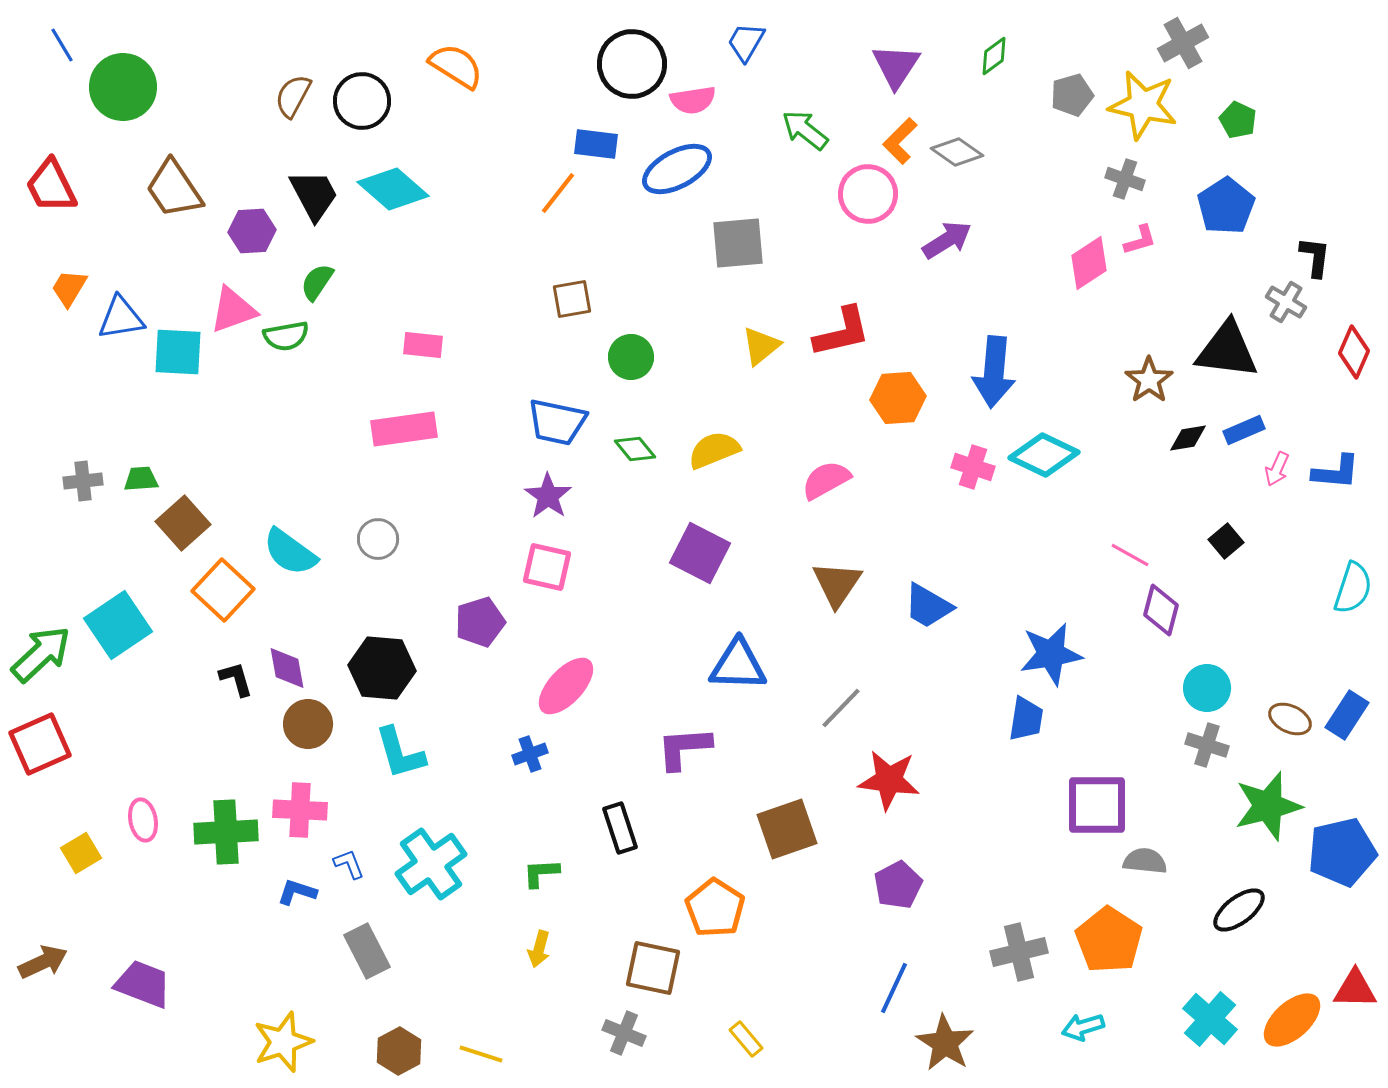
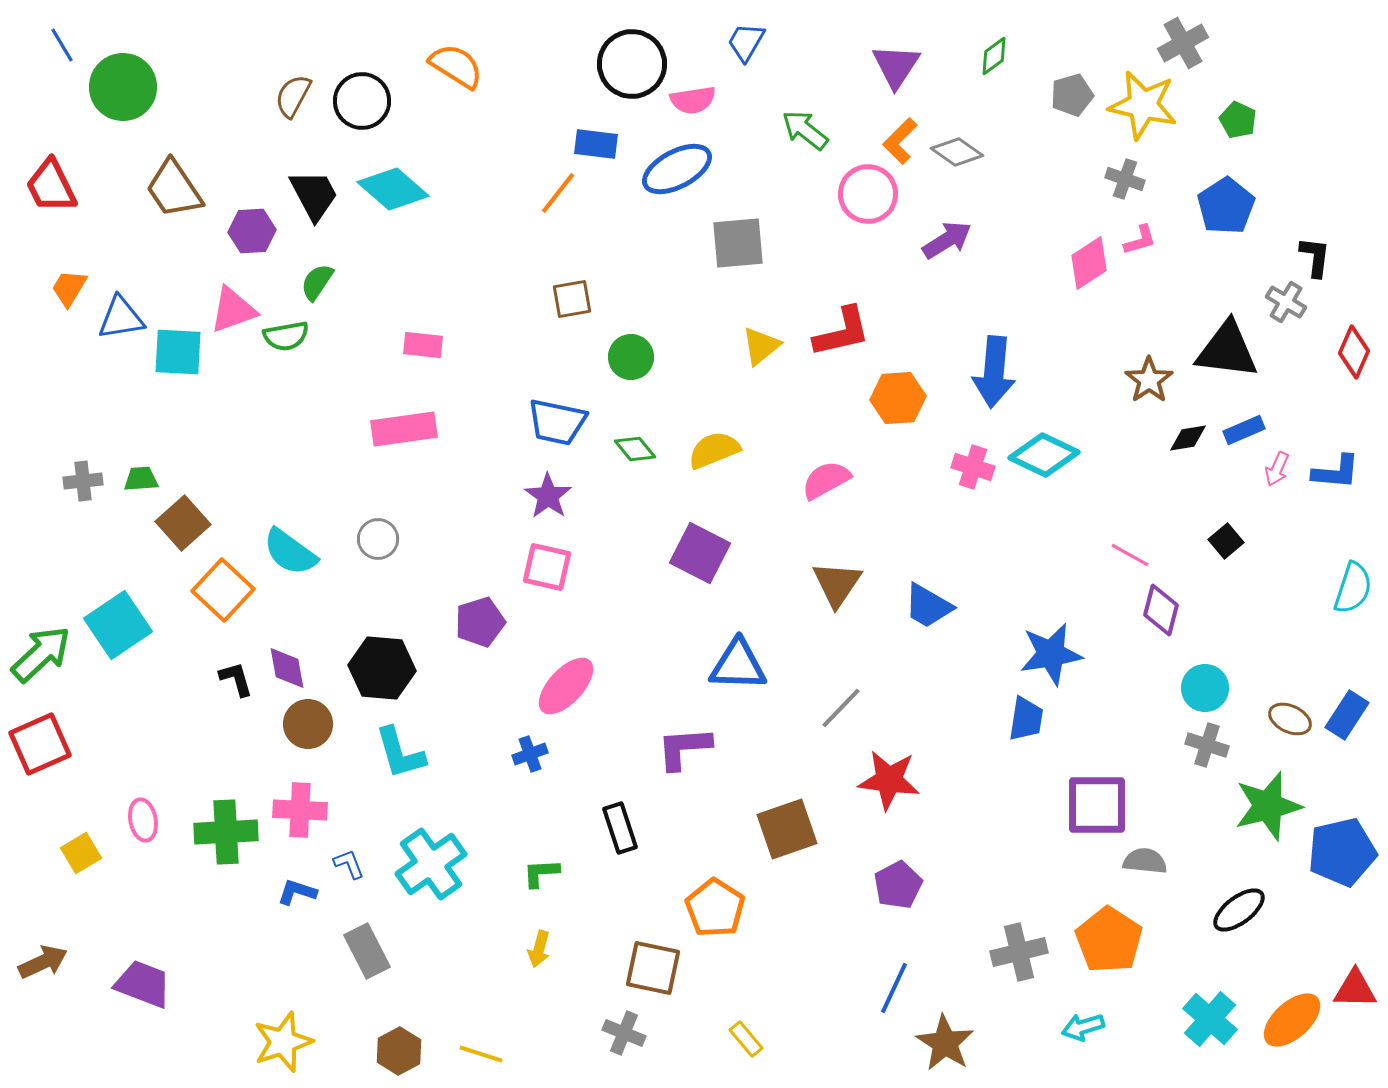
cyan circle at (1207, 688): moved 2 px left
